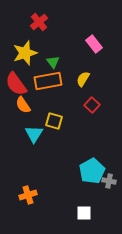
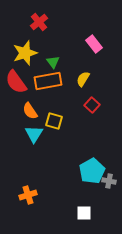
red semicircle: moved 2 px up
orange semicircle: moved 7 px right, 6 px down
